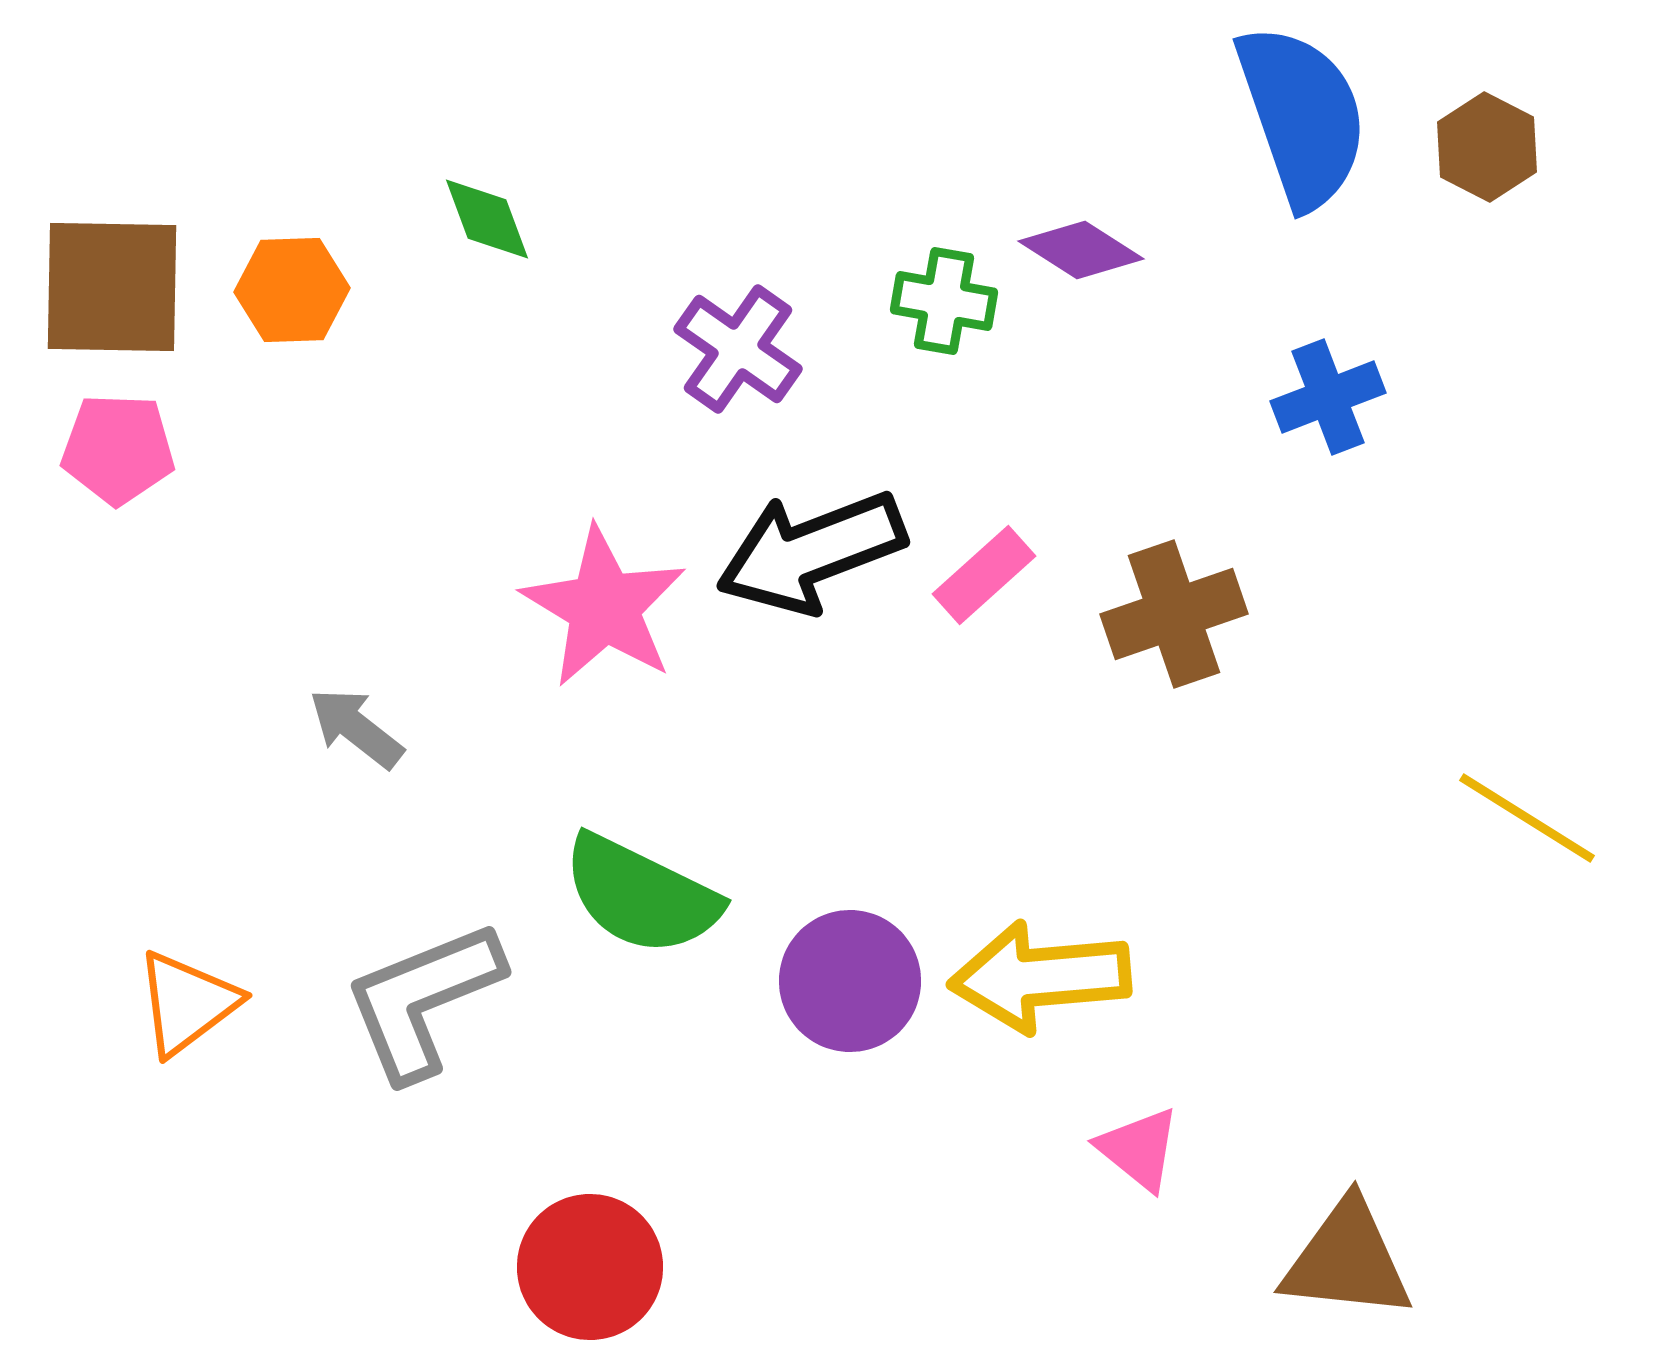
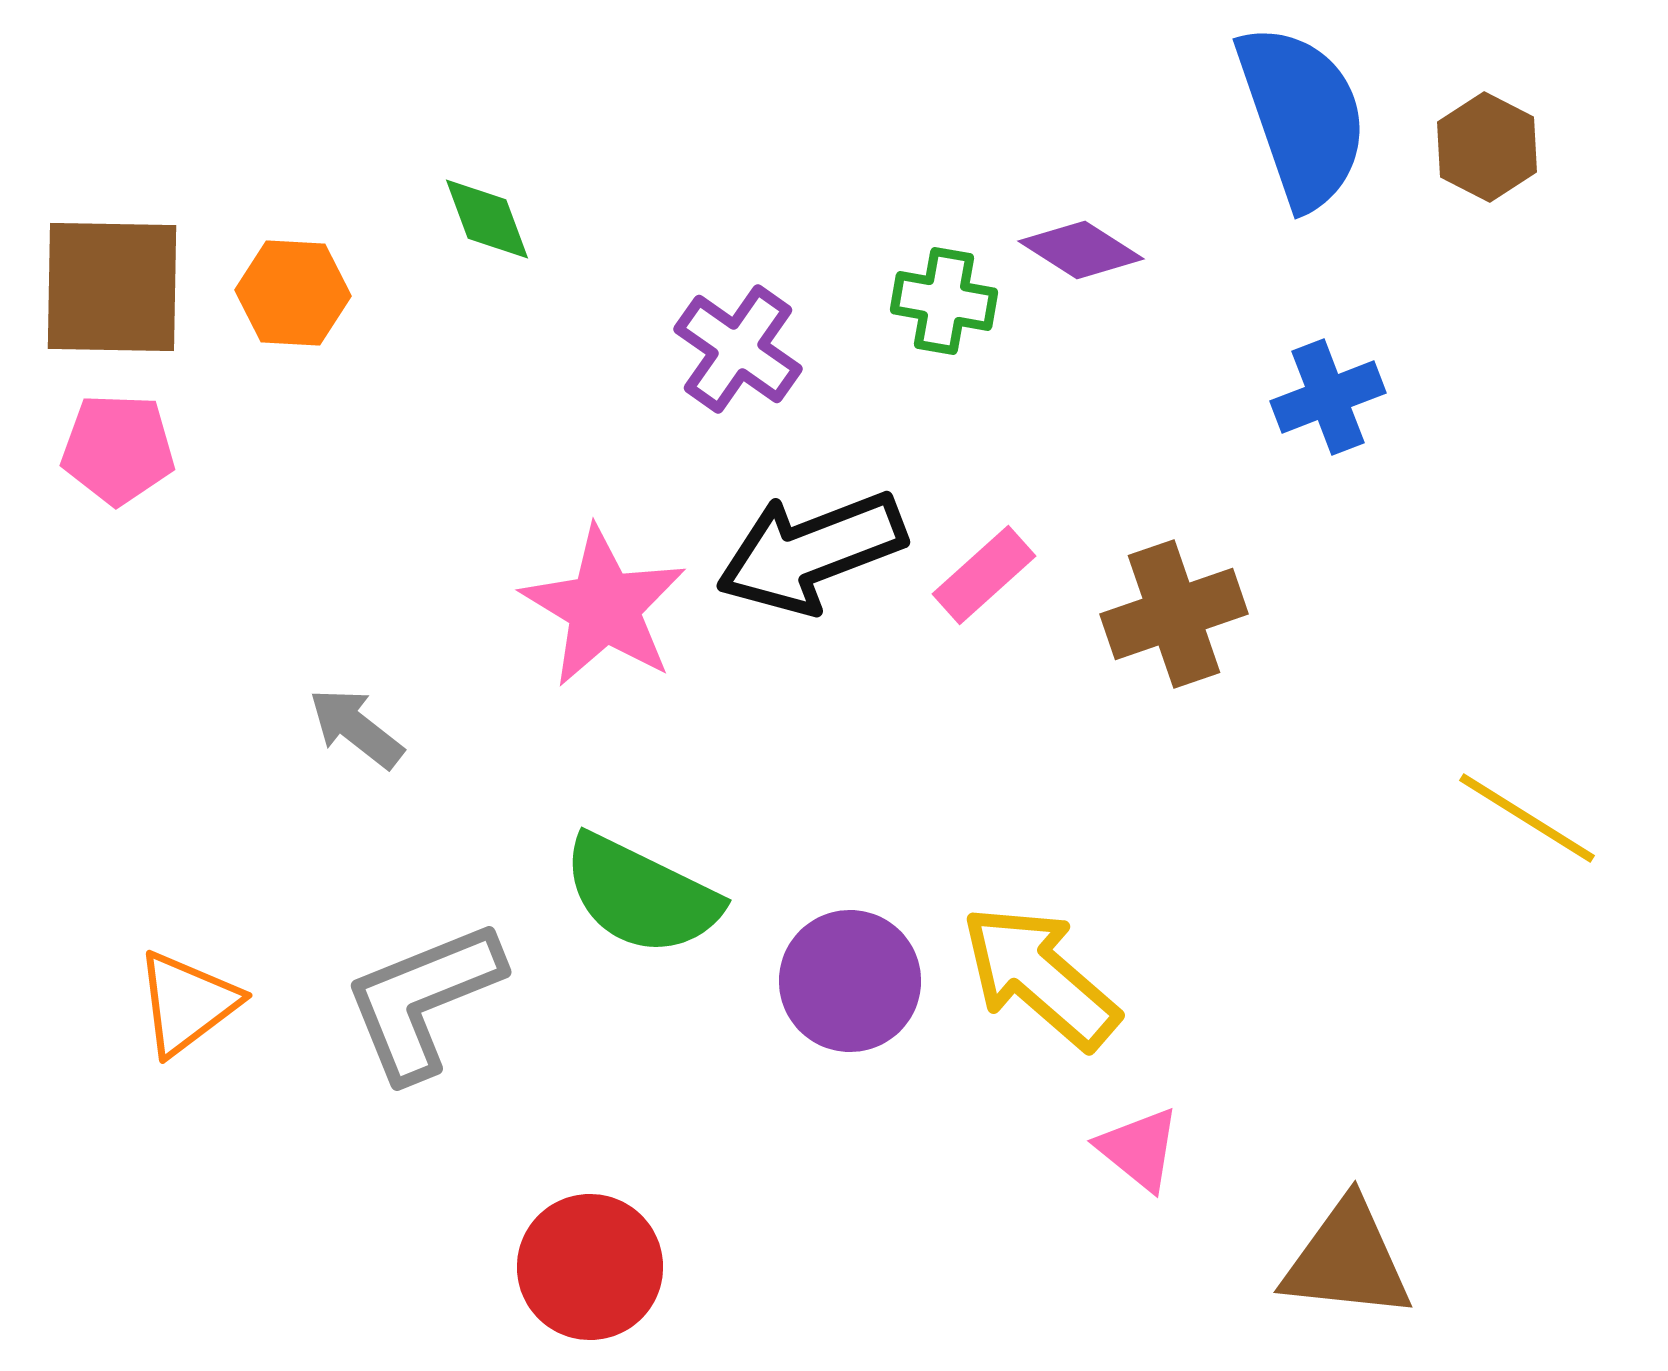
orange hexagon: moved 1 px right, 3 px down; rotated 5 degrees clockwise
yellow arrow: rotated 46 degrees clockwise
